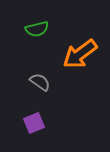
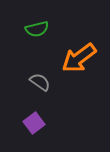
orange arrow: moved 1 px left, 4 px down
purple square: rotated 15 degrees counterclockwise
